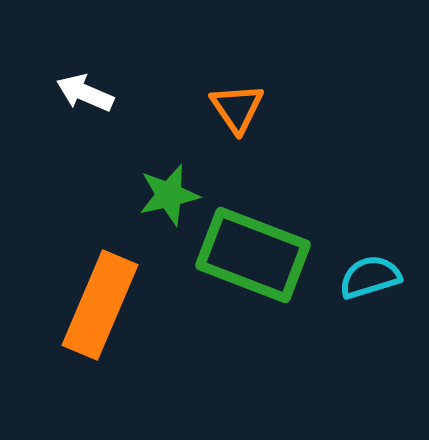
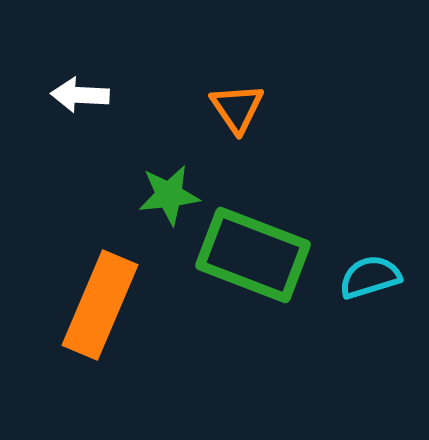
white arrow: moved 5 px left, 2 px down; rotated 20 degrees counterclockwise
green star: rotated 6 degrees clockwise
